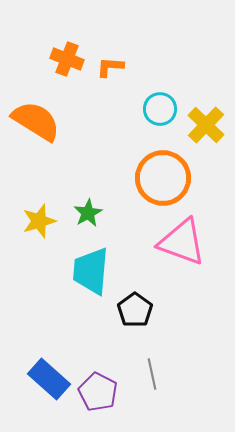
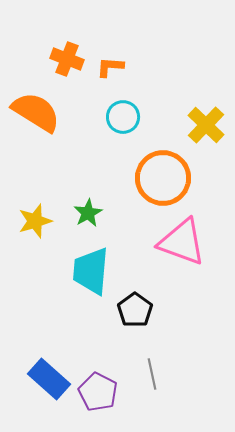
cyan circle: moved 37 px left, 8 px down
orange semicircle: moved 9 px up
yellow star: moved 4 px left
